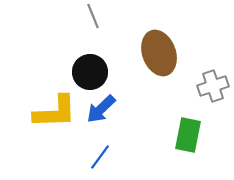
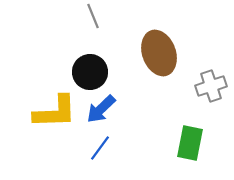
gray cross: moved 2 px left
green rectangle: moved 2 px right, 8 px down
blue line: moved 9 px up
